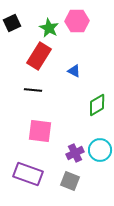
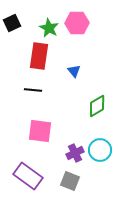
pink hexagon: moved 2 px down
red rectangle: rotated 24 degrees counterclockwise
blue triangle: rotated 24 degrees clockwise
green diamond: moved 1 px down
purple rectangle: moved 2 px down; rotated 16 degrees clockwise
